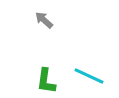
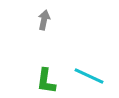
gray arrow: rotated 60 degrees clockwise
